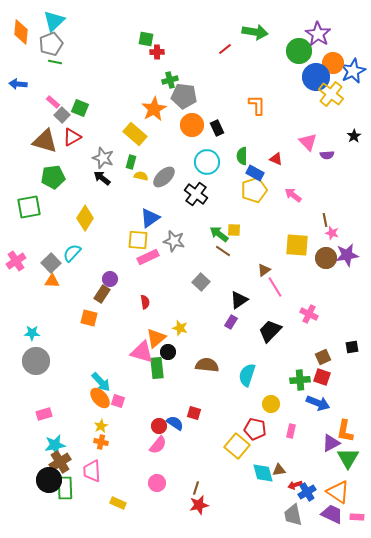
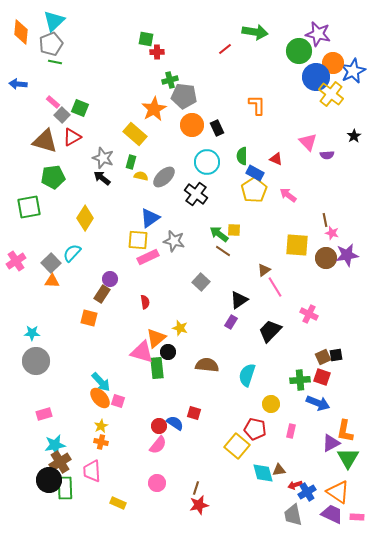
purple star at (318, 34): rotated 20 degrees counterclockwise
yellow pentagon at (254, 190): rotated 15 degrees counterclockwise
pink arrow at (293, 195): moved 5 px left
black square at (352, 347): moved 16 px left, 8 px down
